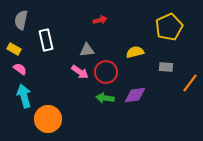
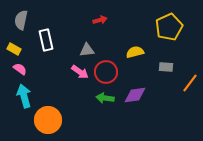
orange circle: moved 1 px down
